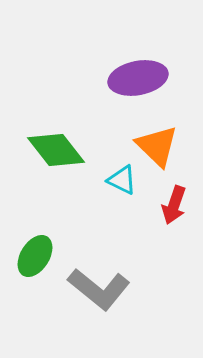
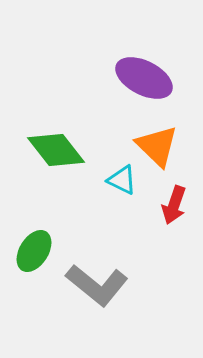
purple ellipse: moved 6 px right; rotated 38 degrees clockwise
green ellipse: moved 1 px left, 5 px up
gray L-shape: moved 2 px left, 4 px up
